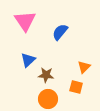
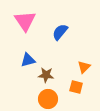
blue triangle: rotated 28 degrees clockwise
